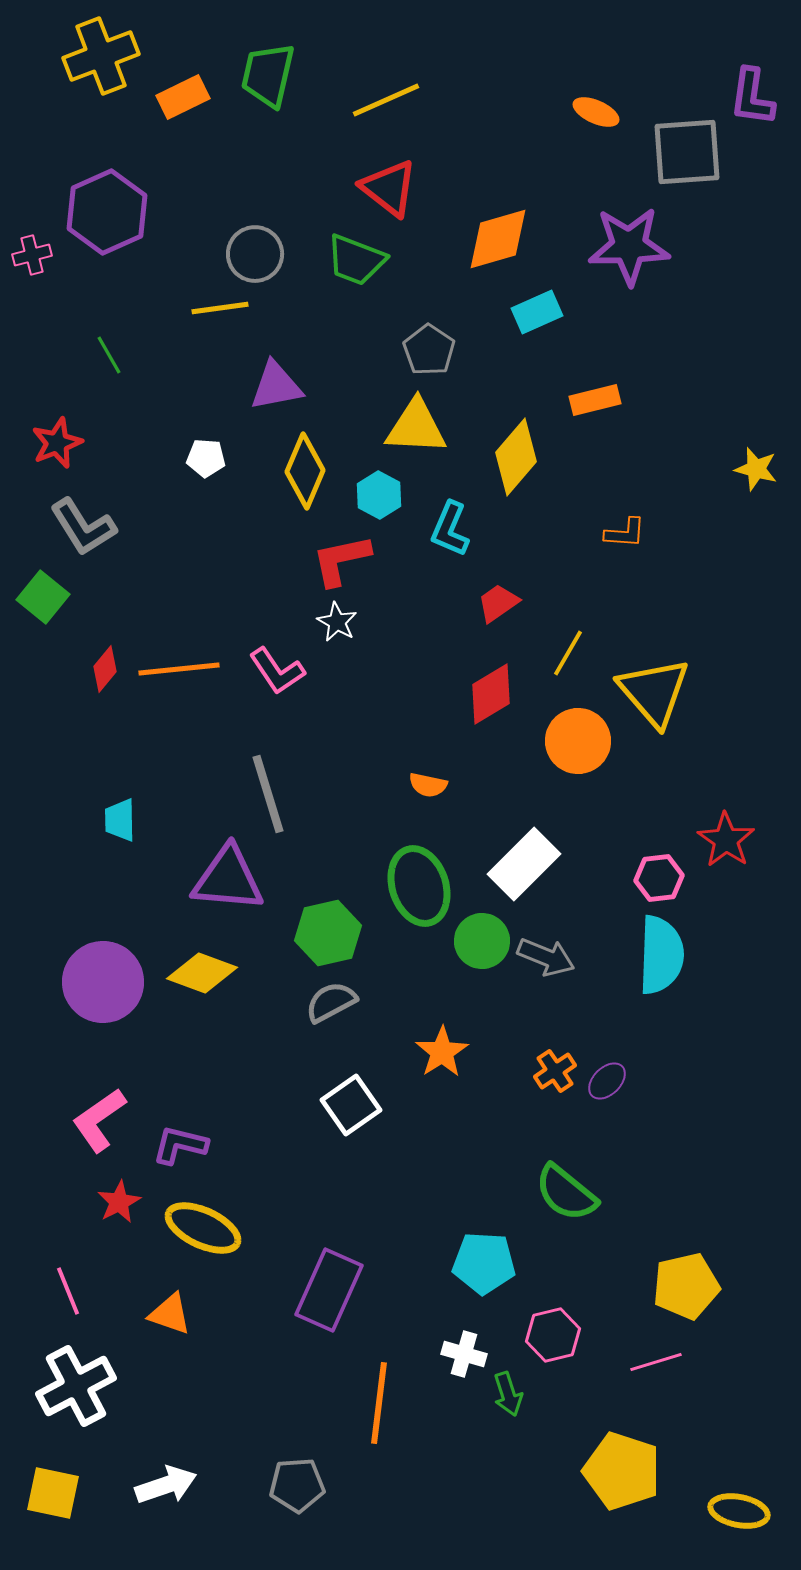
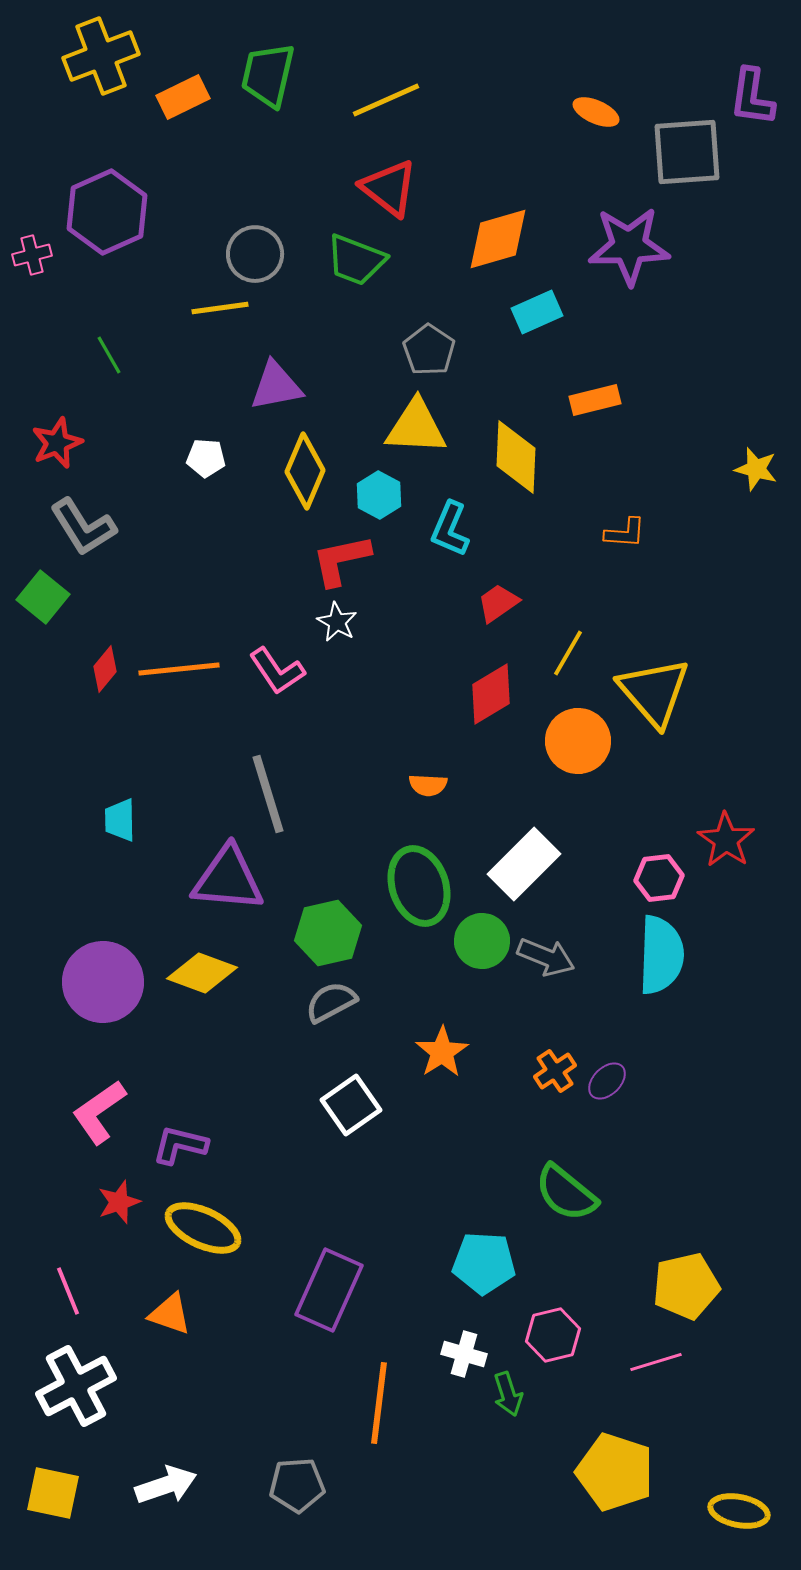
yellow diamond at (516, 457): rotated 38 degrees counterclockwise
orange semicircle at (428, 785): rotated 9 degrees counterclockwise
pink L-shape at (99, 1120): moved 8 px up
red star at (119, 1202): rotated 9 degrees clockwise
yellow pentagon at (622, 1471): moved 7 px left, 1 px down
